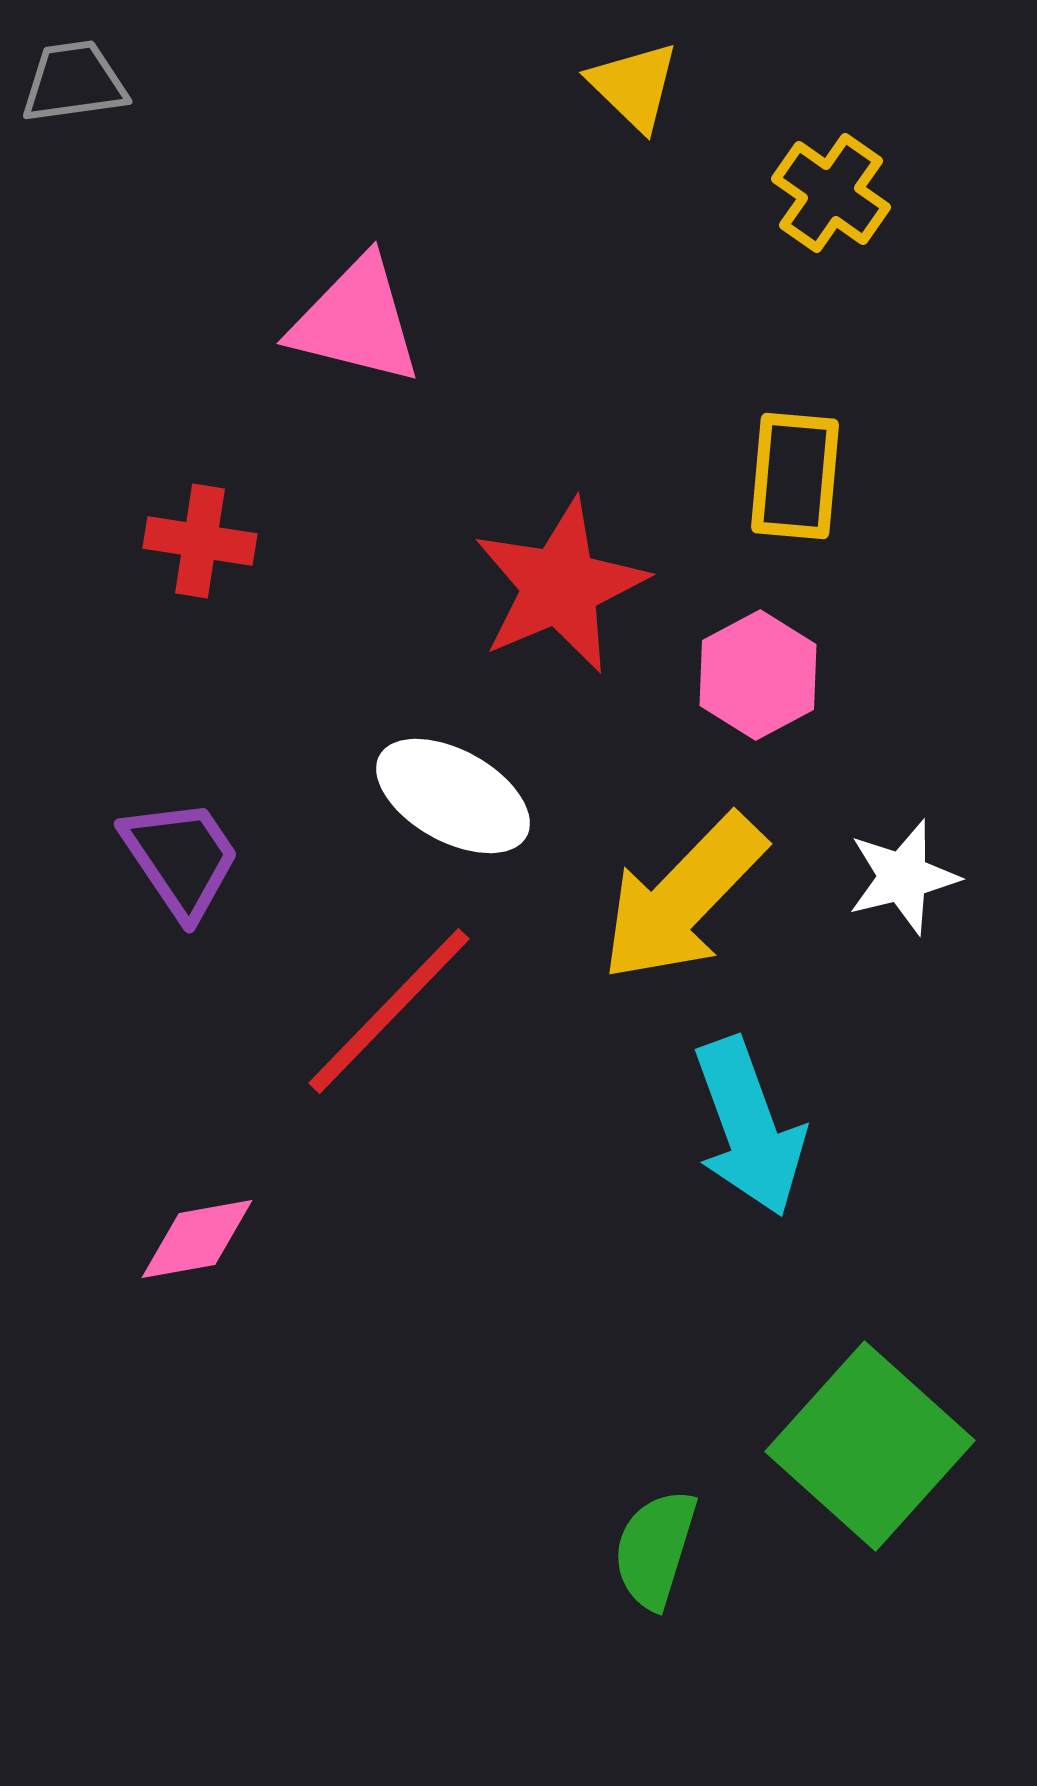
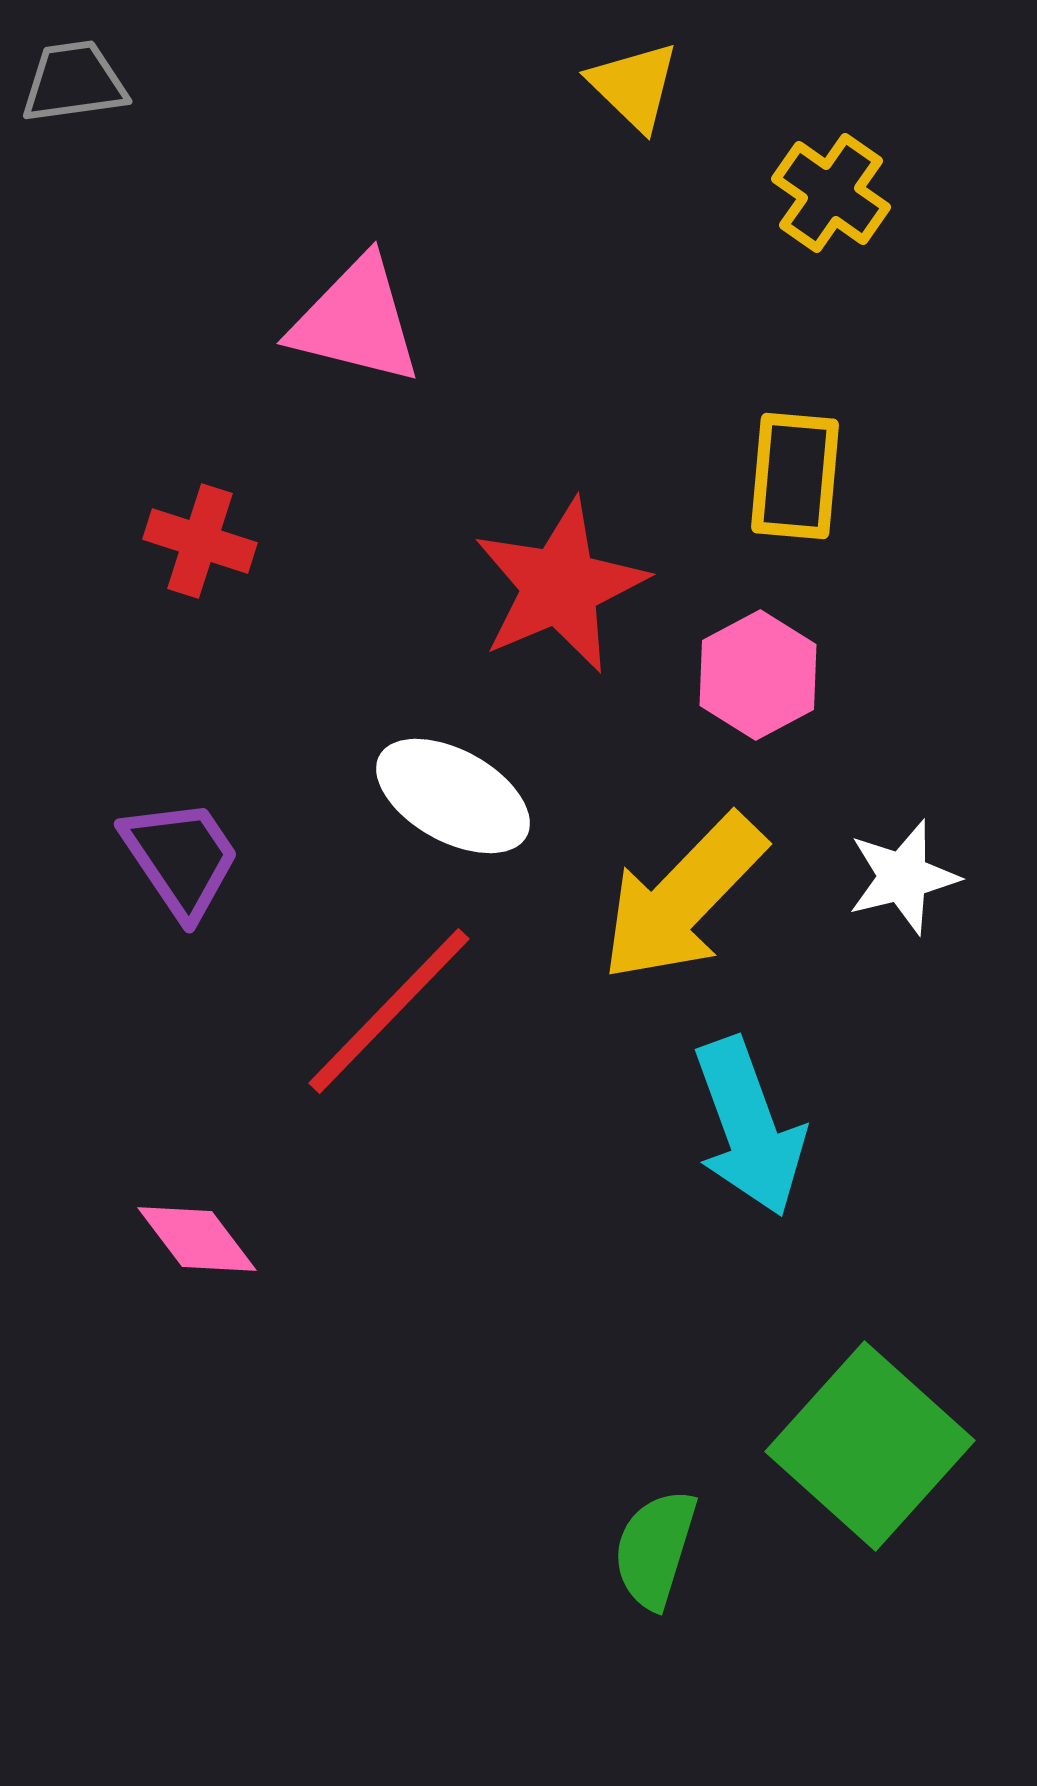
red cross: rotated 9 degrees clockwise
pink diamond: rotated 63 degrees clockwise
